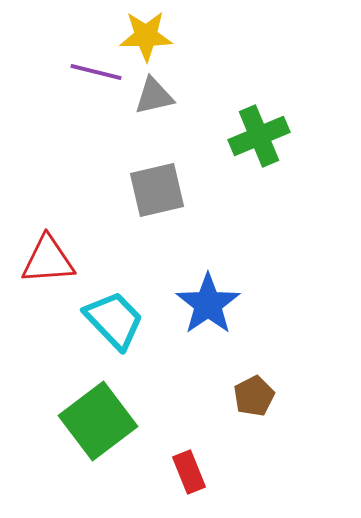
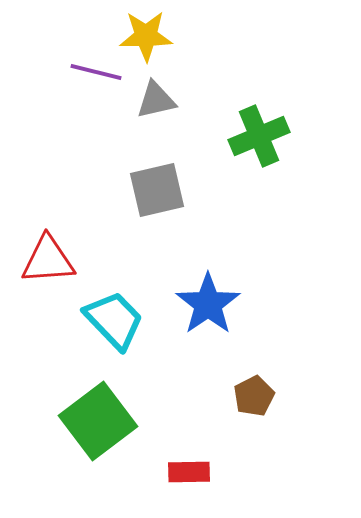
gray triangle: moved 2 px right, 4 px down
red rectangle: rotated 69 degrees counterclockwise
